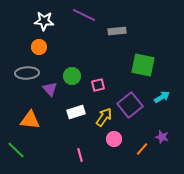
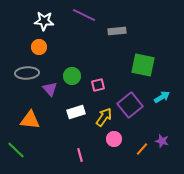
purple star: moved 4 px down
